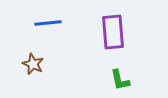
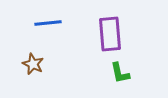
purple rectangle: moved 3 px left, 2 px down
green L-shape: moved 7 px up
